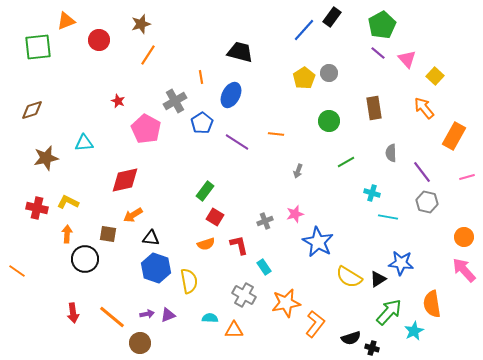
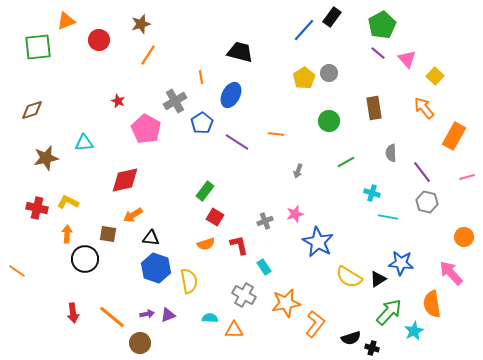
pink arrow at (464, 270): moved 13 px left, 3 px down
